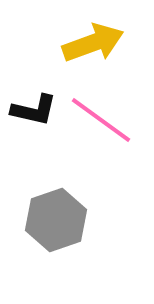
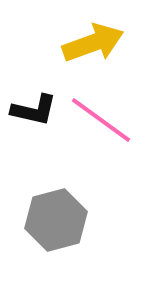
gray hexagon: rotated 4 degrees clockwise
